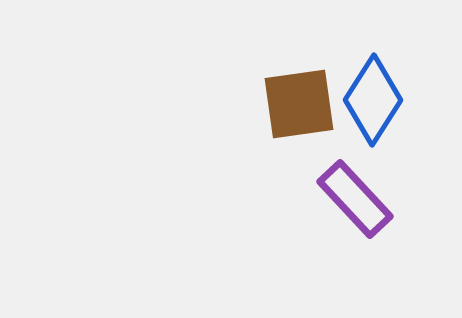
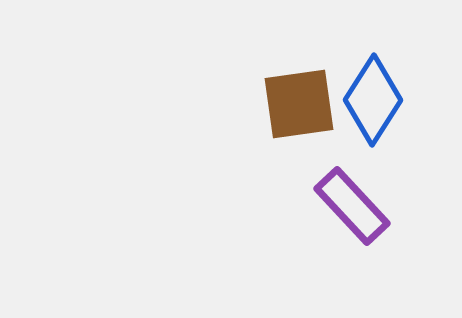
purple rectangle: moved 3 px left, 7 px down
